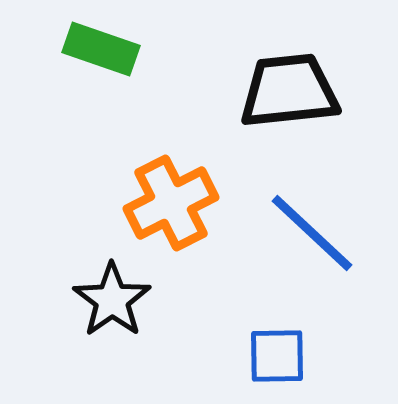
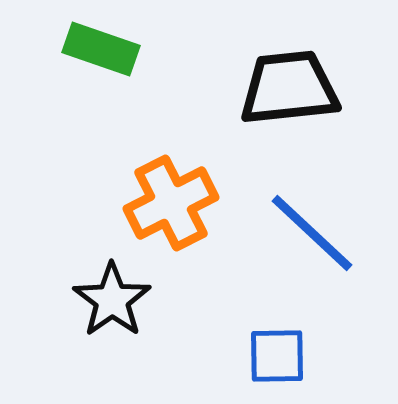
black trapezoid: moved 3 px up
